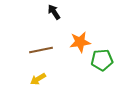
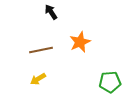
black arrow: moved 3 px left
orange star: rotated 15 degrees counterclockwise
green pentagon: moved 8 px right, 22 px down
